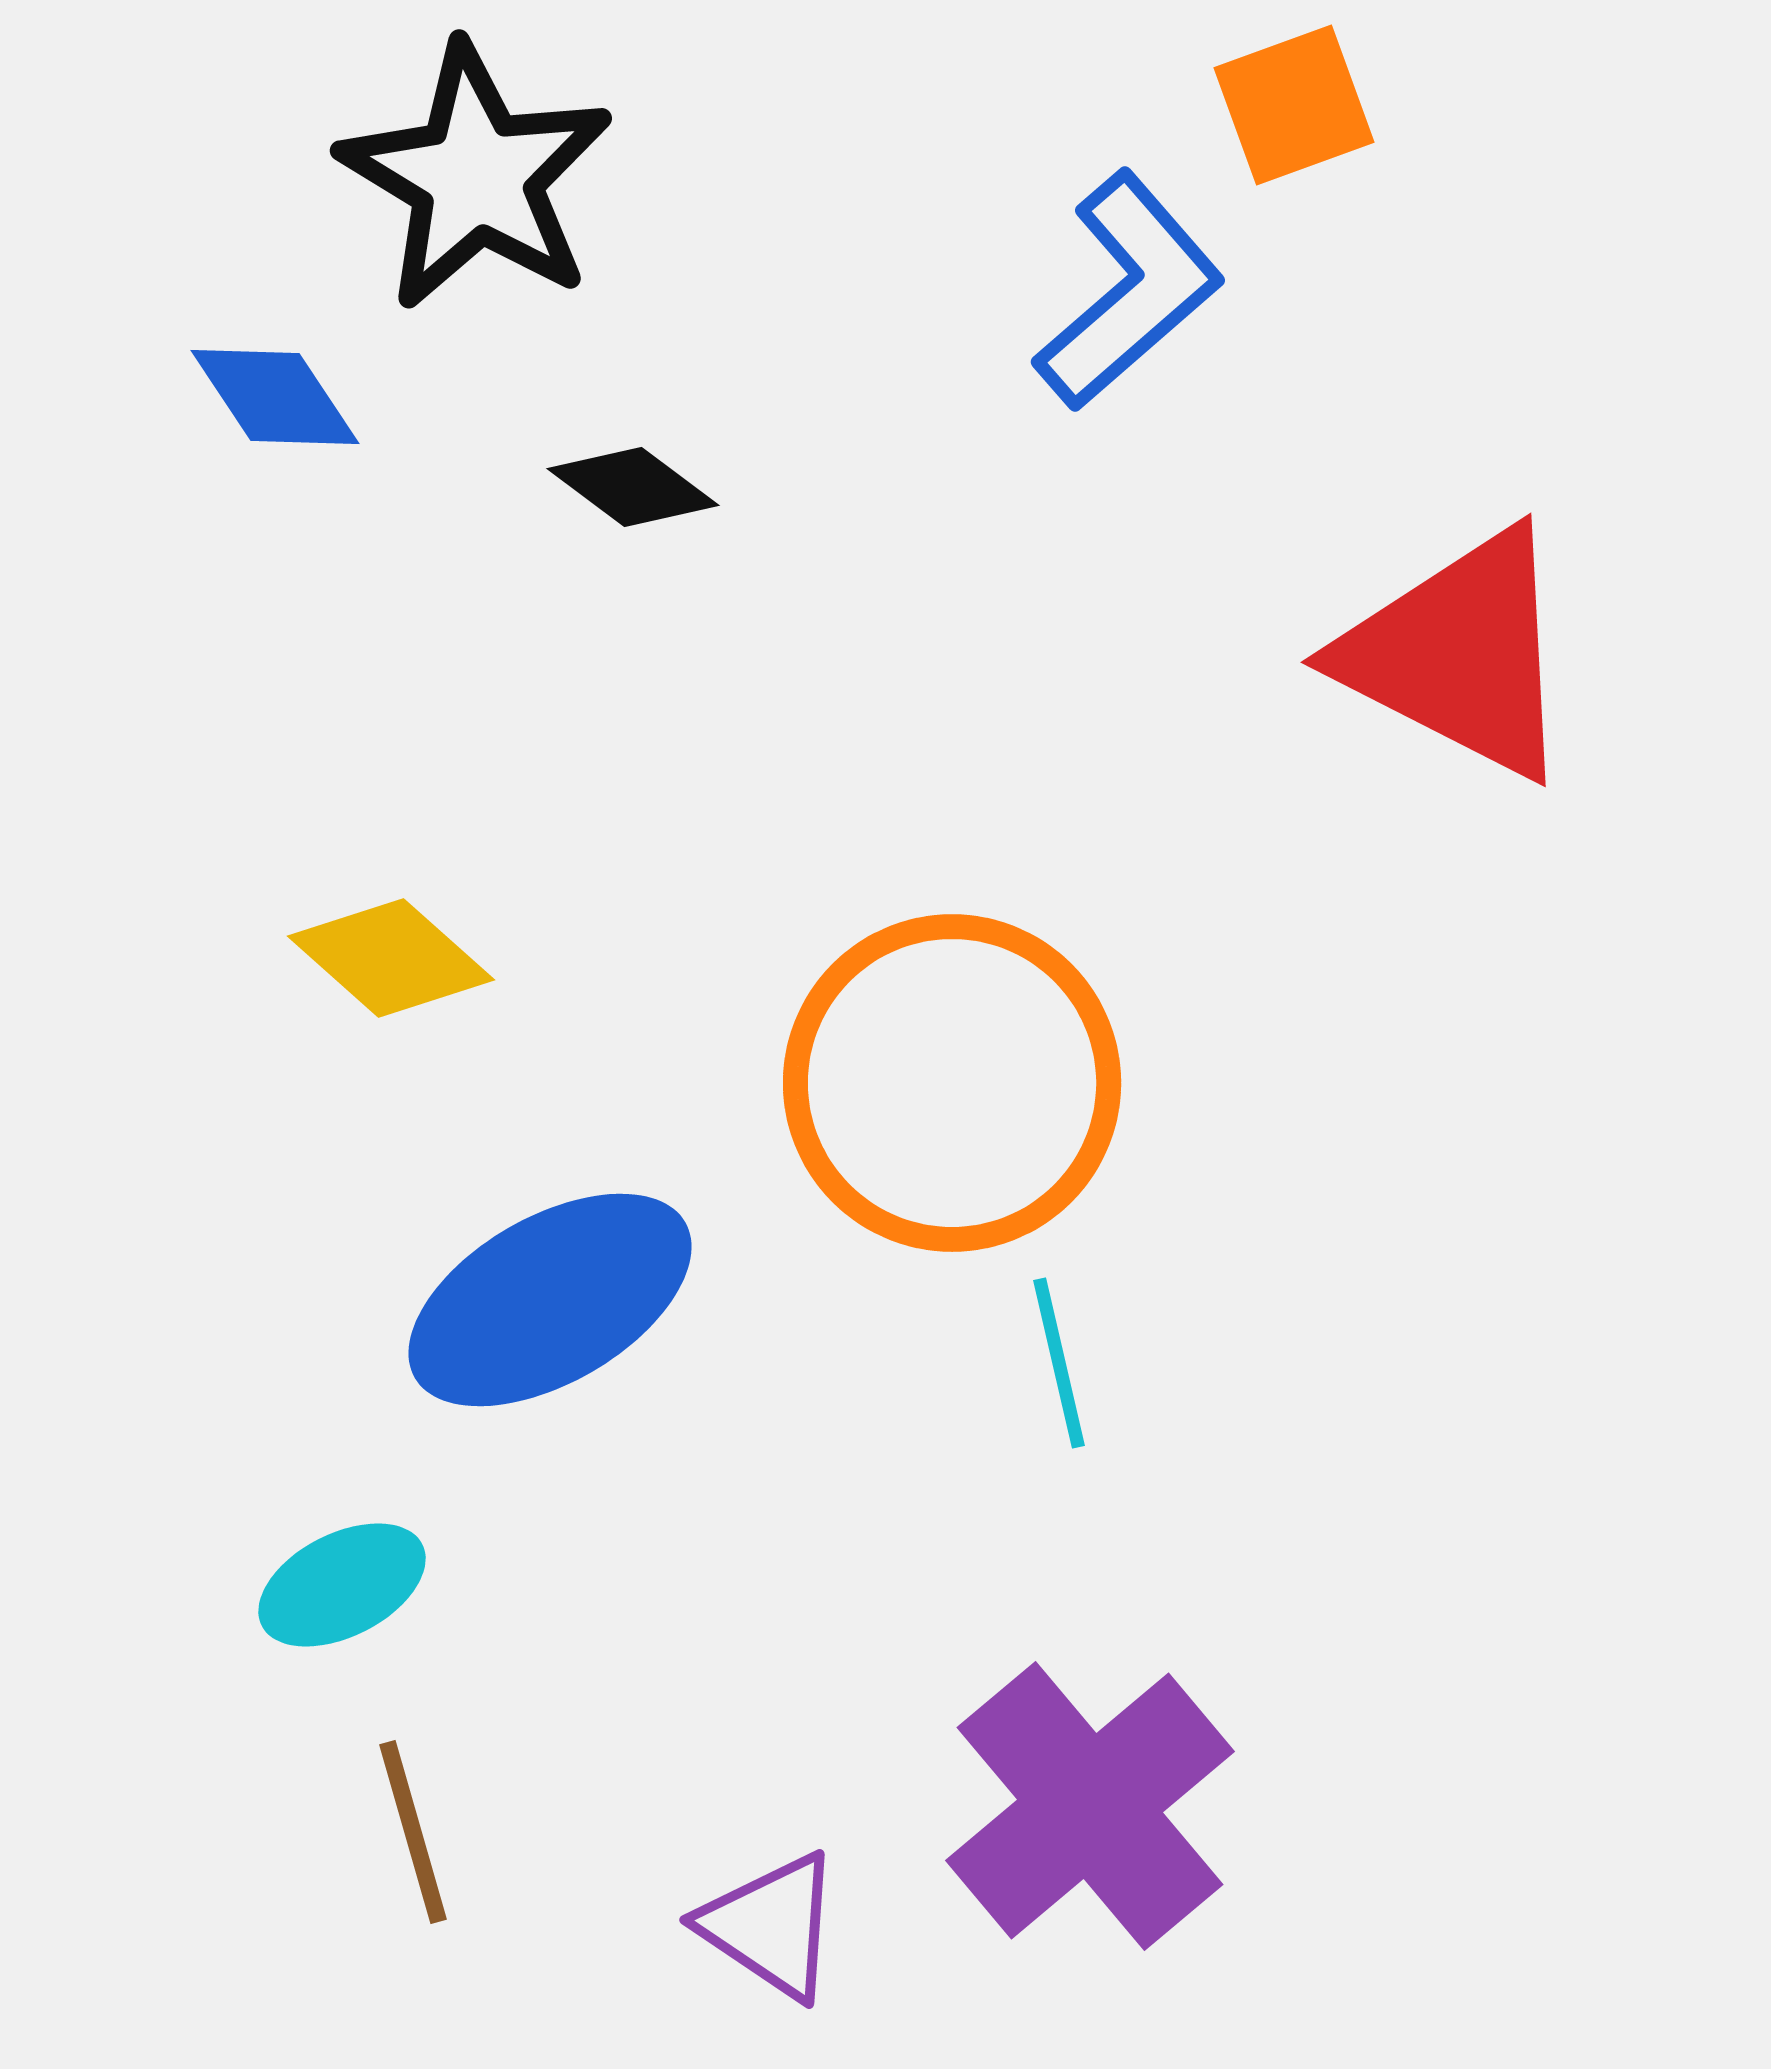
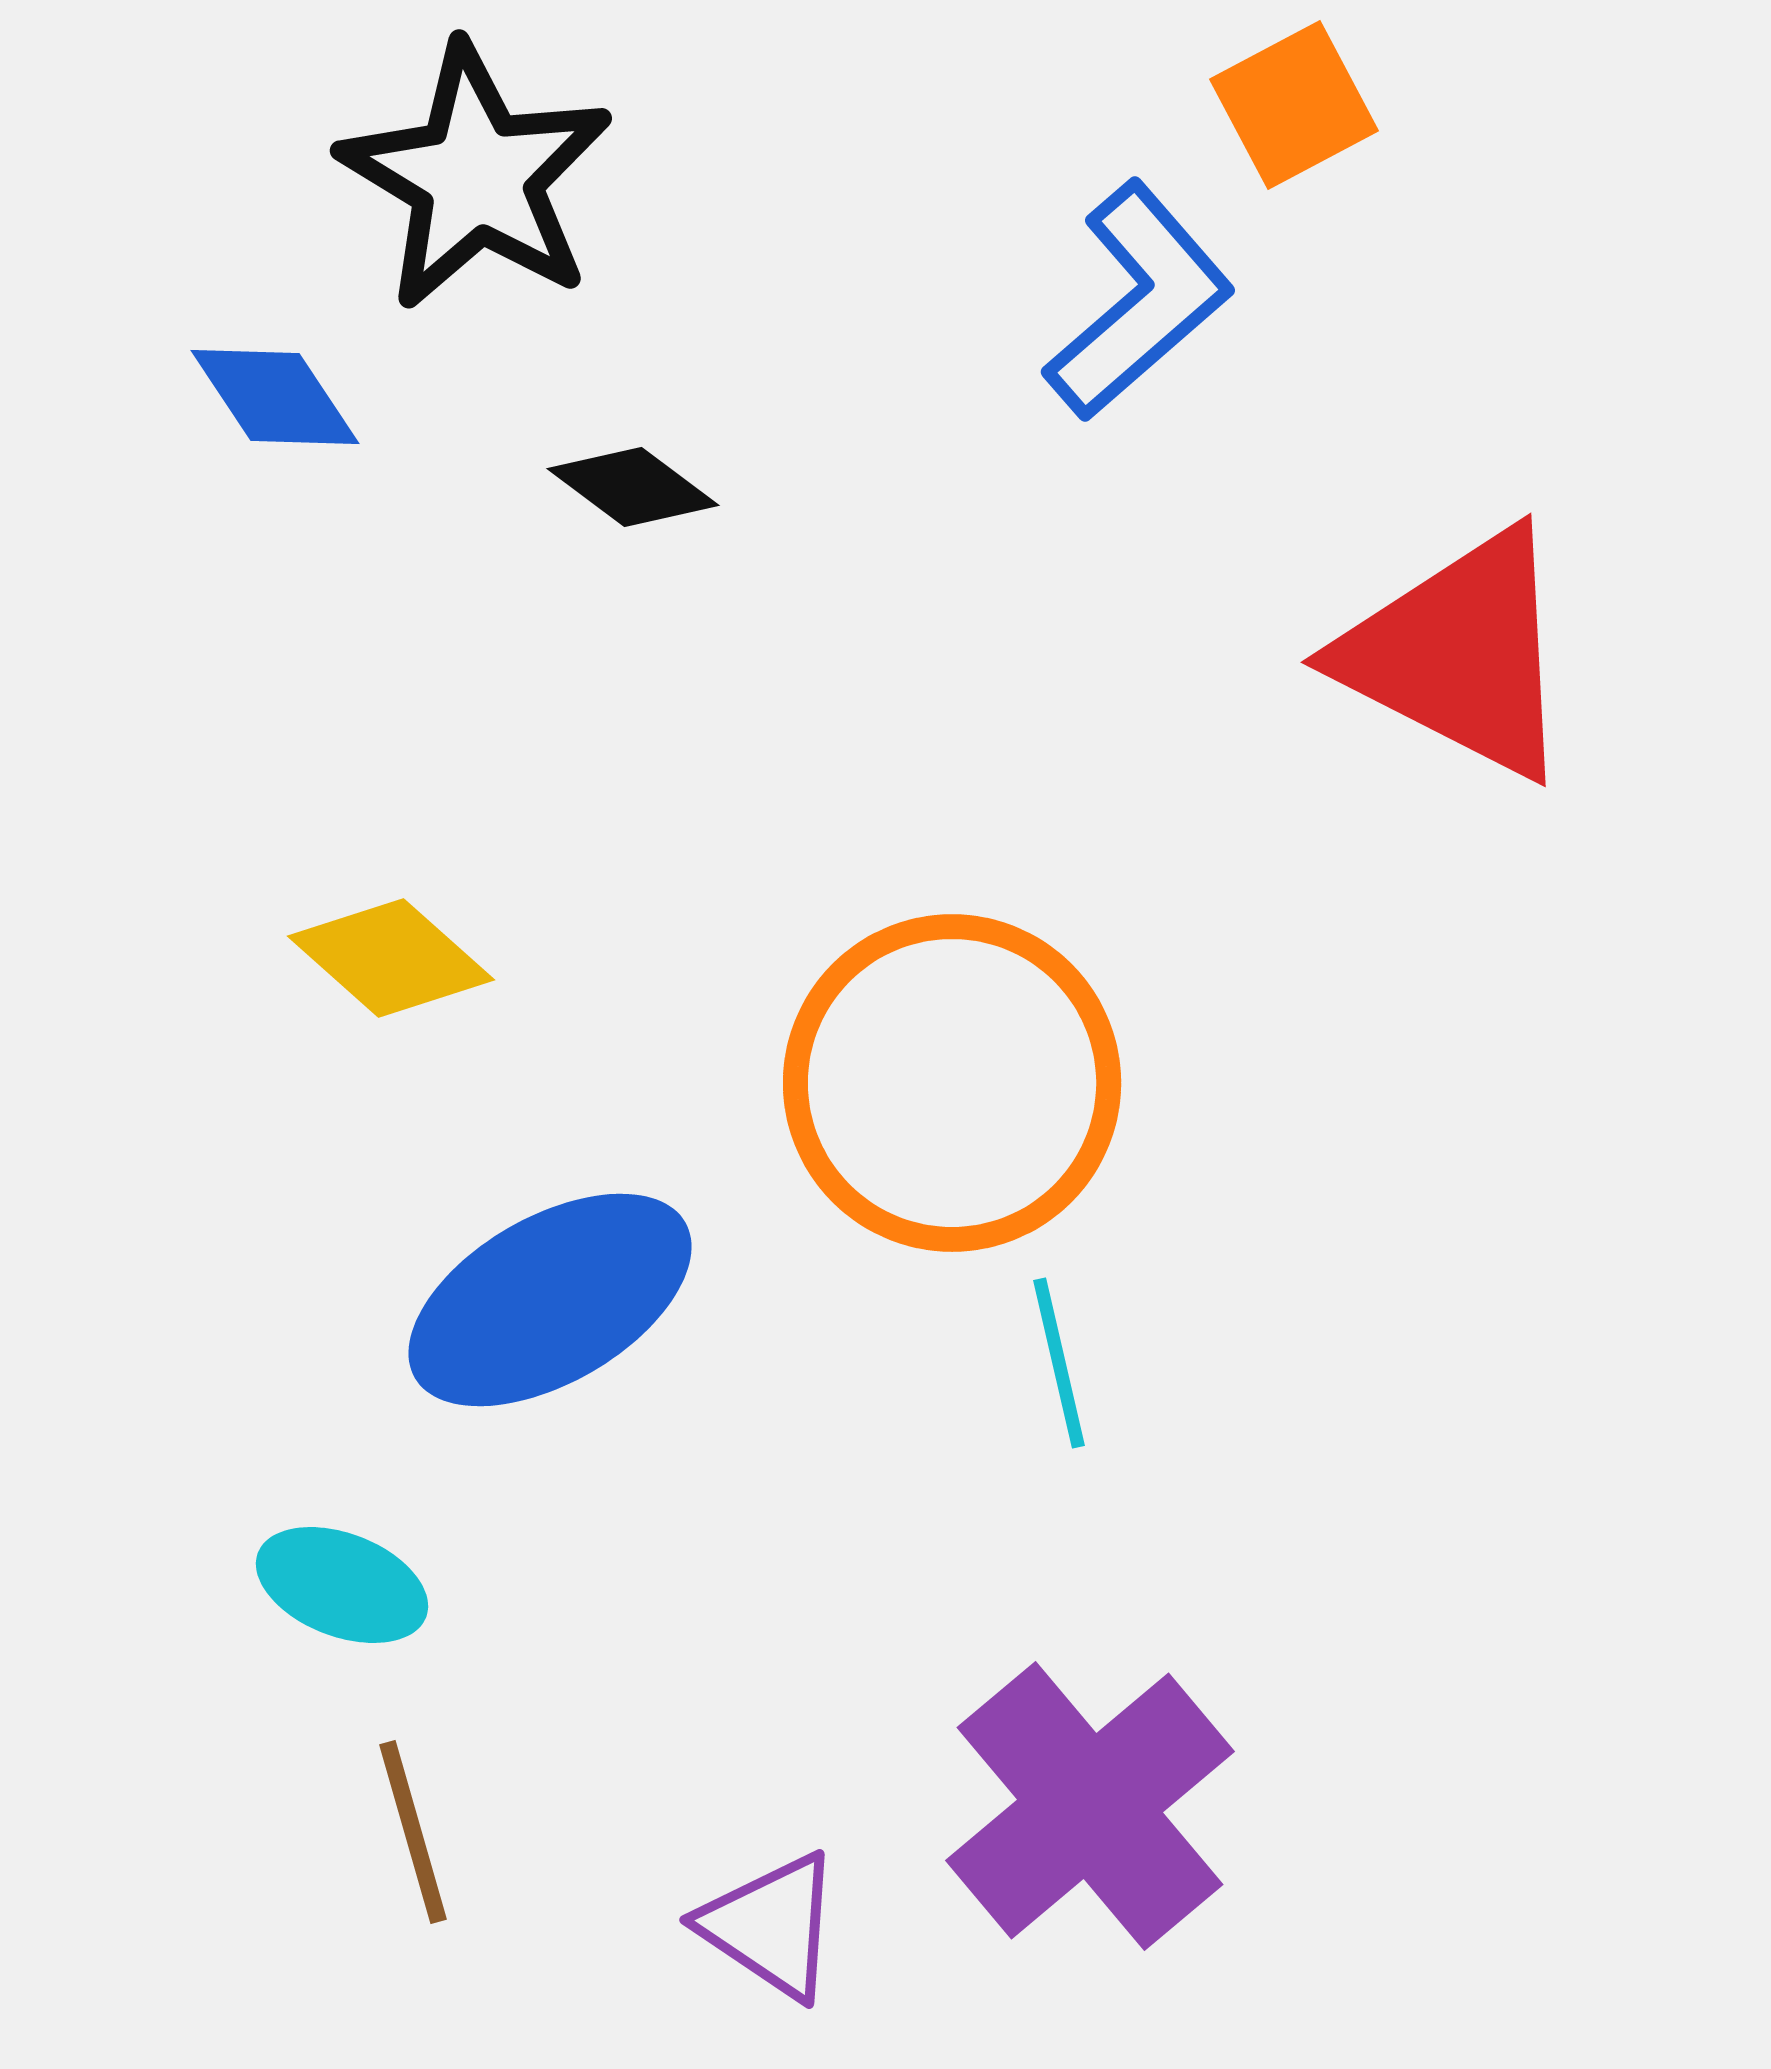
orange square: rotated 8 degrees counterclockwise
blue L-shape: moved 10 px right, 10 px down
cyan ellipse: rotated 48 degrees clockwise
